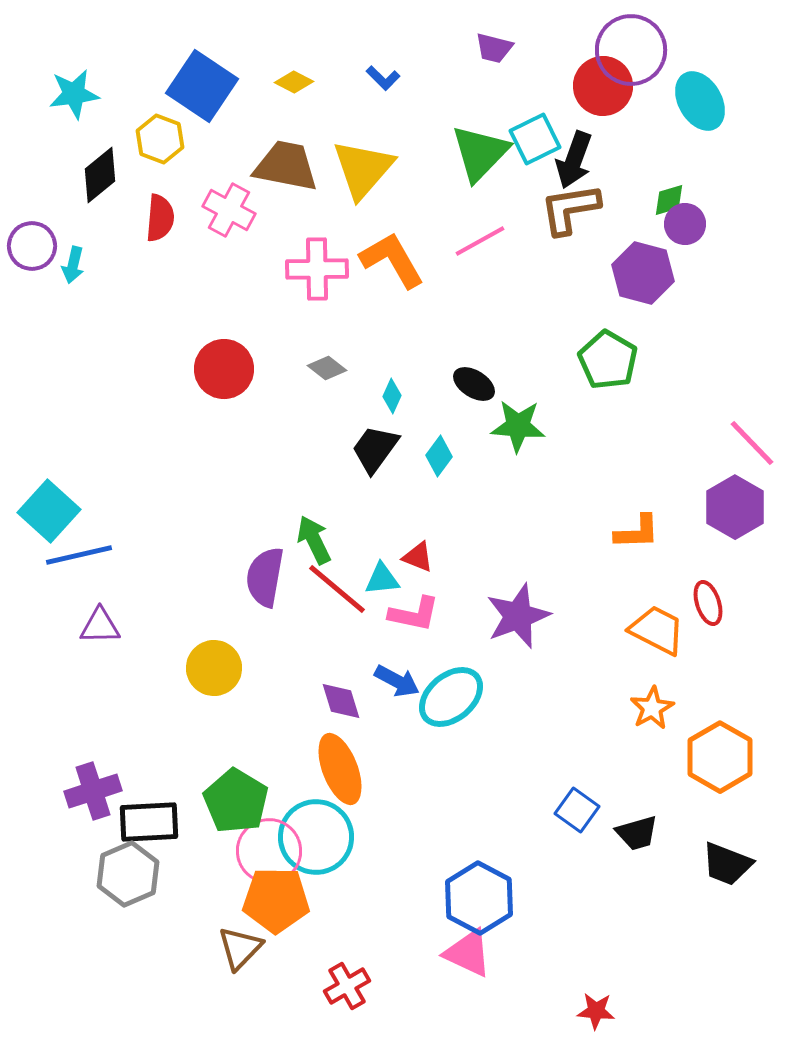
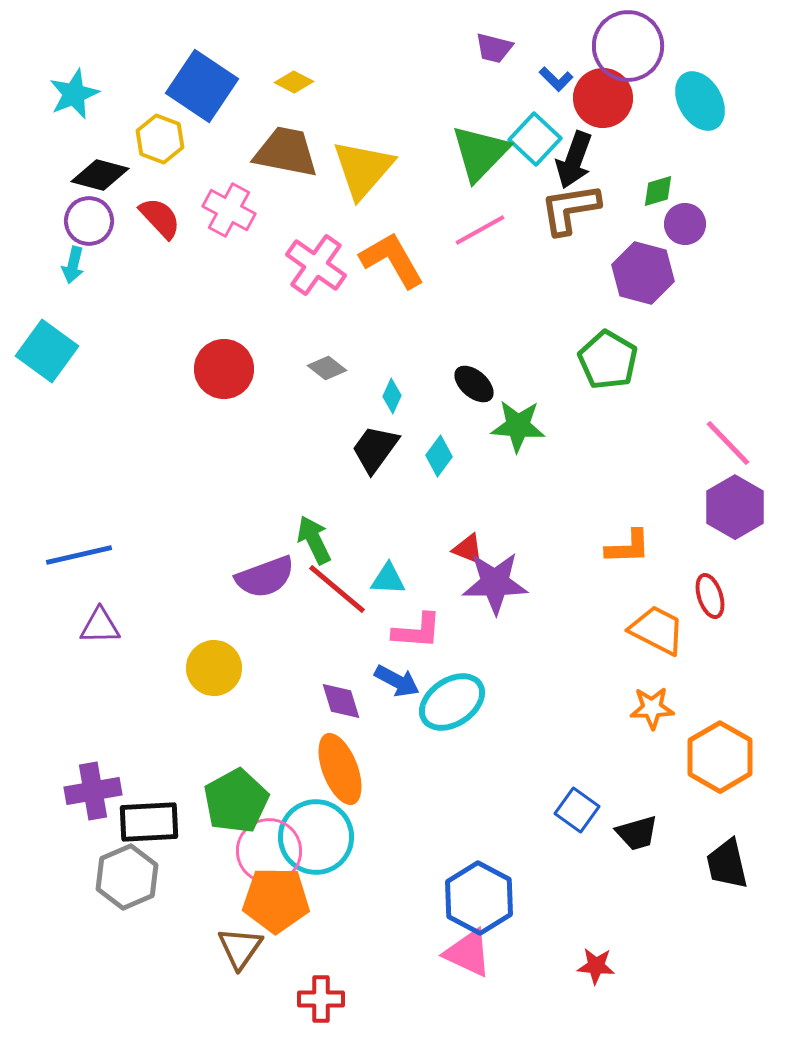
purple circle at (631, 50): moved 3 px left, 4 px up
blue L-shape at (383, 78): moved 173 px right, 1 px down
red circle at (603, 86): moved 12 px down
cyan star at (74, 94): rotated 15 degrees counterclockwise
cyan square at (535, 139): rotated 21 degrees counterclockwise
brown trapezoid at (286, 166): moved 14 px up
black diamond at (100, 175): rotated 54 degrees clockwise
green diamond at (669, 200): moved 11 px left, 9 px up
red semicircle at (160, 218): rotated 48 degrees counterclockwise
pink line at (480, 241): moved 11 px up
purple circle at (32, 246): moved 57 px right, 25 px up
pink cross at (317, 269): moved 1 px left, 4 px up; rotated 36 degrees clockwise
black ellipse at (474, 384): rotated 9 degrees clockwise
pink line at (752, 443): moved 24 px left
cyan square at (49, 511): moved 2 px left, 160 px up; rotated 6 degrees counterclockwise
orange L-shape at (637, 532): moved 9 px left, 15 px down
red triangle at (418, 557): moved 50 px right, 8 px up
purple semicircle at (265, 577): rotated 120 degrees counterclockwise
cyan triangle at (382, 579): moved 6 px right; rotated 9 degrees clockwise
red ellipse at (708, 603): moved 2 px right, 7 px up
pink L-shape at (414, 614): moved 3 px right, 17 px down; rotated 8 degrees counterclockwise
purple star at (518, 616): moved 23 px left, 33 px up; rotated 20 degrees clockwise
cyan ellipse at (451, 697): moved 1 px right, 5 px down; rotated 6 degrees clockwise
orange star at (652, 708): rotated 27 degrees clockwise
purple cross at (93, 791): rotated 8 degrees clockwise
green pentagon at (236, 801): rotated 12 degrees clockwise
black trapezoid at (727, 864): rotated 56 degrees clockwise
gray hexagon at (128, 874): moved 1 px left, 3 px down
brown triangle at (240, 948): rotated 9 degrees counterclockwise
red cross at (347, 986): moved 26 px left, 13 px down; rotated 30 degrees clockwise
red star at (596, 1011): moved 45 px up
